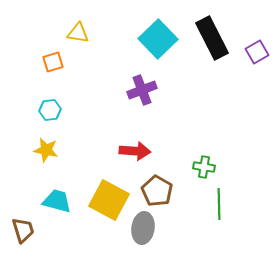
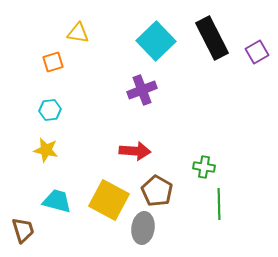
cyan square: moved 2 px left, 2 px down
